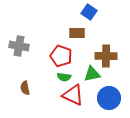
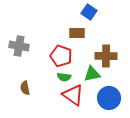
red triangle: rotated 10 degrees clockwise
